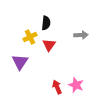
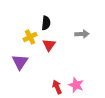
gray arrow: moved 1 px right, 1 px up
